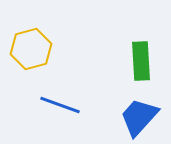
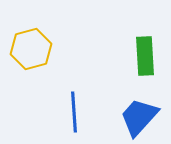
green rectangle: moved 4 px right, 5 px up
blue line: moved 14 px right, 7 px down; rotated 66 degrees clockwise
